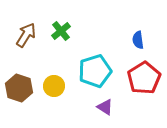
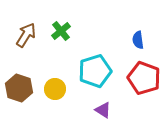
red pentagon: rotated 20 degrees counterclockwise
yellow circle: moved 1 px right, 3 px down
purple triangle: moved 2 px left, 3 px down
